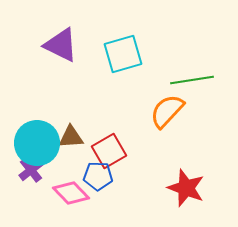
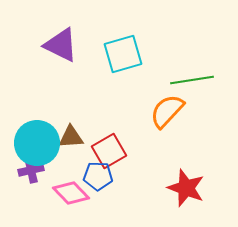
purple cross: rotated 25 degrees clockwise
